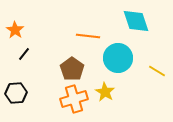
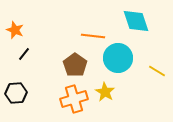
orange star: rotated 12 degrees counterclockwise
orange line: moved 5 px right
brown pentagon: moved 3 px right, 4 px up
